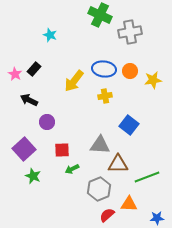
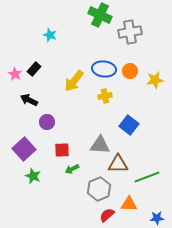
yellow star: moved 2 px right
